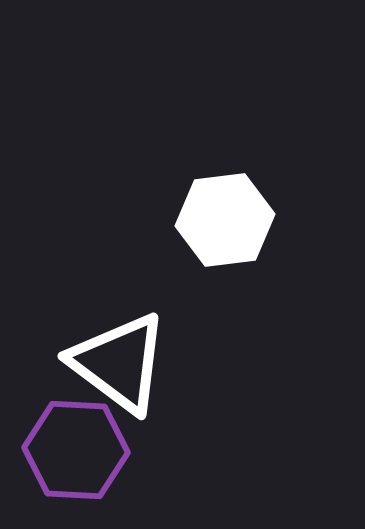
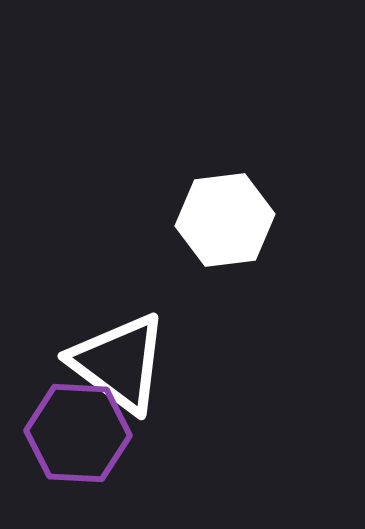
purple hexagon: moved 2 px right, 17 px up
